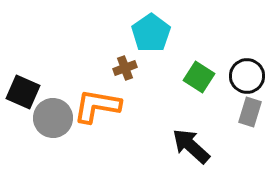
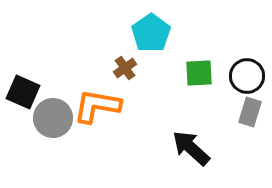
brown cross: rotated 15 degrees counterclockwise
green square: moved 4 px up; rotated 36 degrees counterclockwise
black arrow: moved 2 px down
